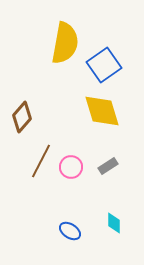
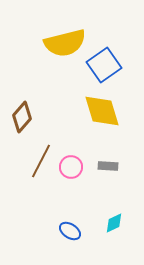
yellow semicircle: rotated 66 degrees clockwise
gray rectangle: rotated 36 degrees clockwise
cyan diamond: rotated 65 degrees clockwise
